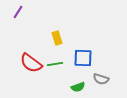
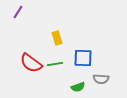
gray semicircle: rotated 14 degrees counterclockwise
